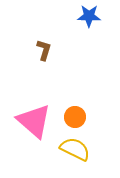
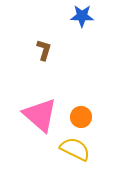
blue star: moved 7 px left
orange circle: moved 6 px right
pink triangle: moved 6 px right, 6 px up
